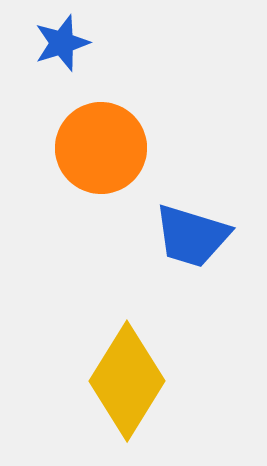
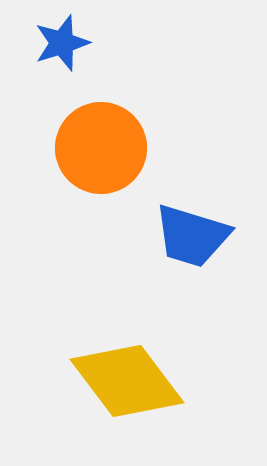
yellow diamond: rotated 69 degrees counterclockwise
